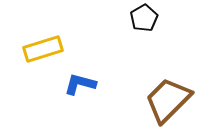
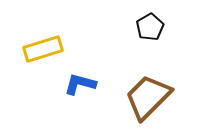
black pentagon: moved 6 px right, 9 px down
brown trapezoid: moved 20 px left, 3 px up
